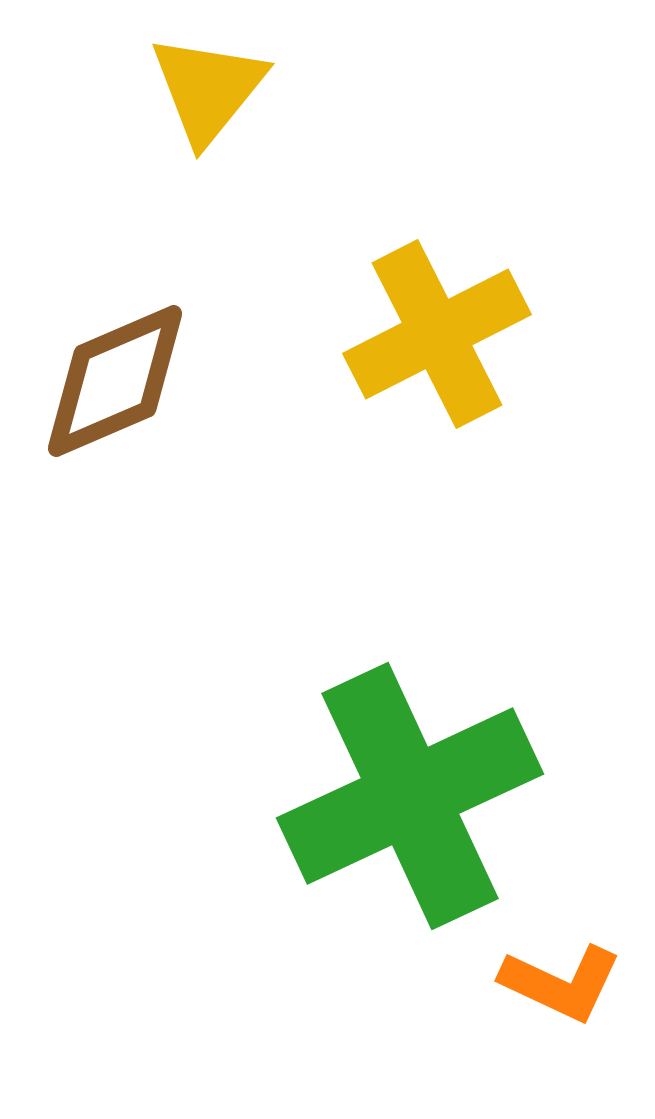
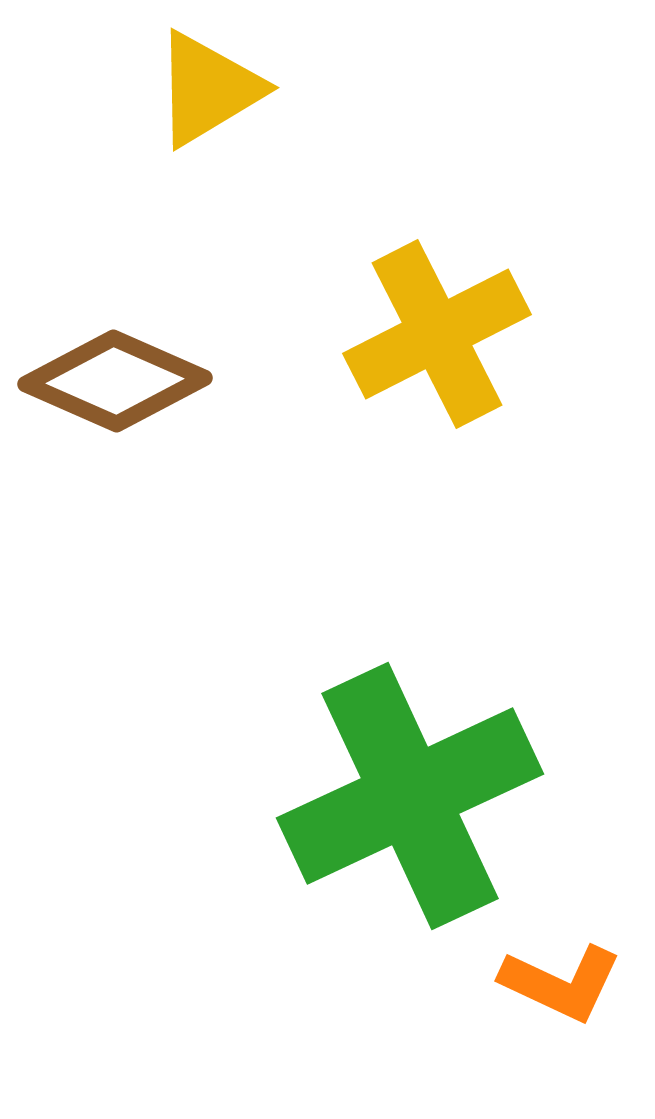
yellow triangle: rotated 20 degrees clockwise
brown diamond: rotated 47 degrees clockwise
